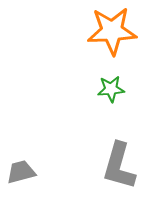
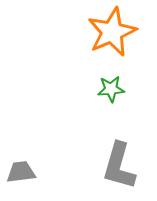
orange star: moved 1 px down; rotated 21 degrees counterclockwise
gray trapezoid: rotated 8 degrees clockwise
